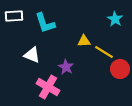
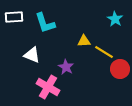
white rectangle: moved 1 px down
